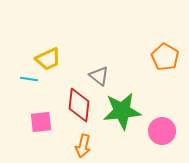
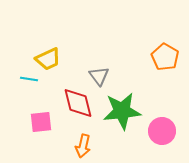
gray triangle: rotated 15 degrees clockwise
red diamond: moved 1 px left, 2 px up; rotated 20 degrees counterclockwise
